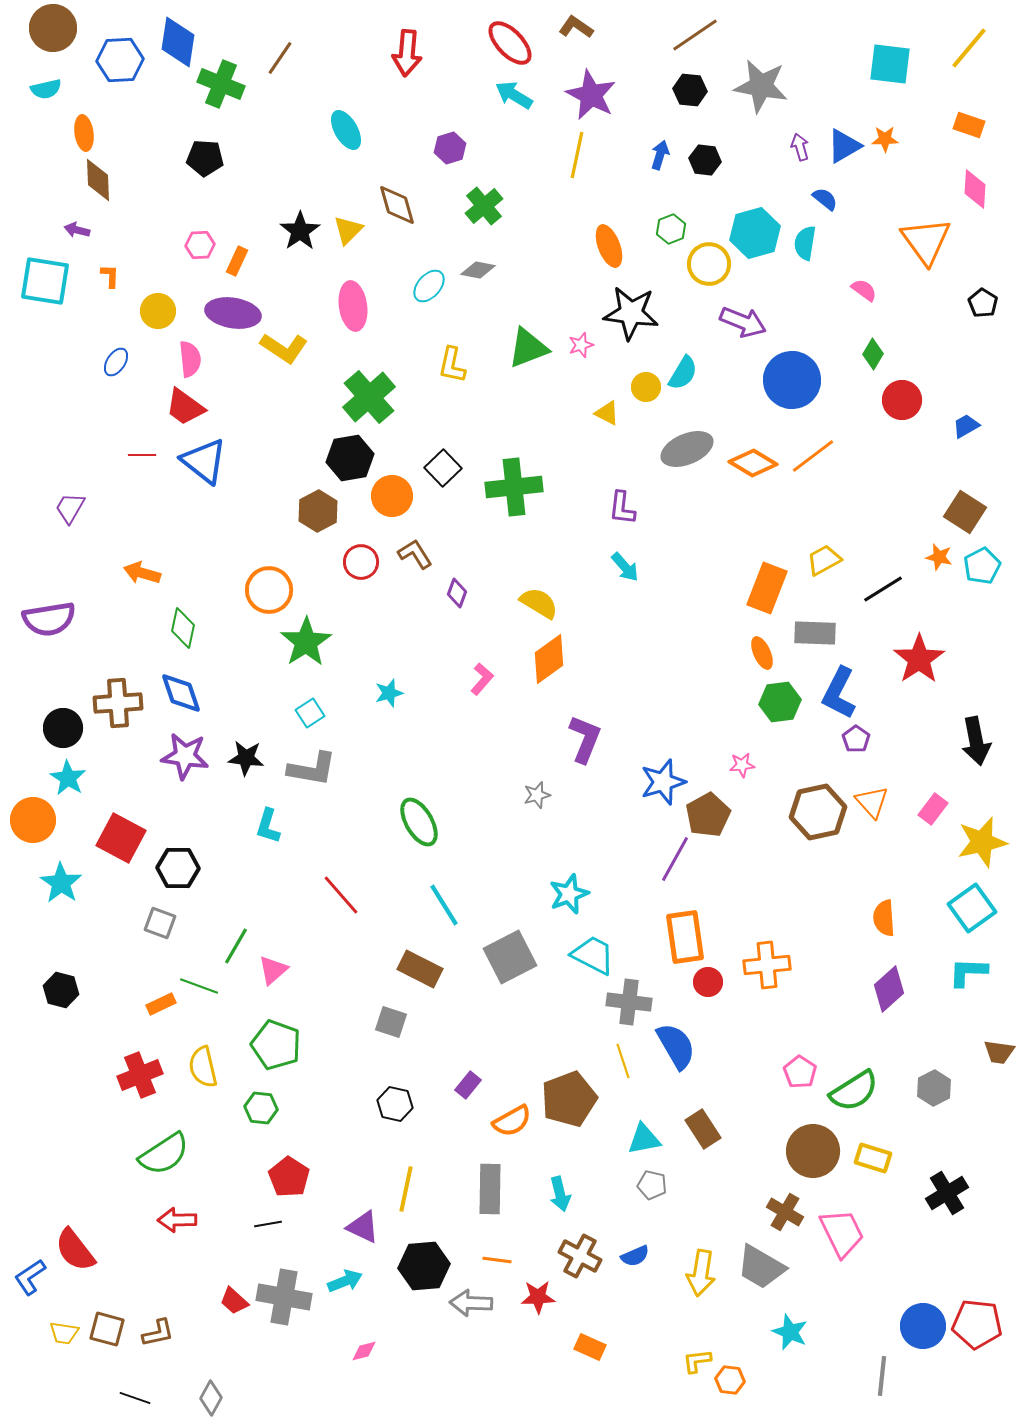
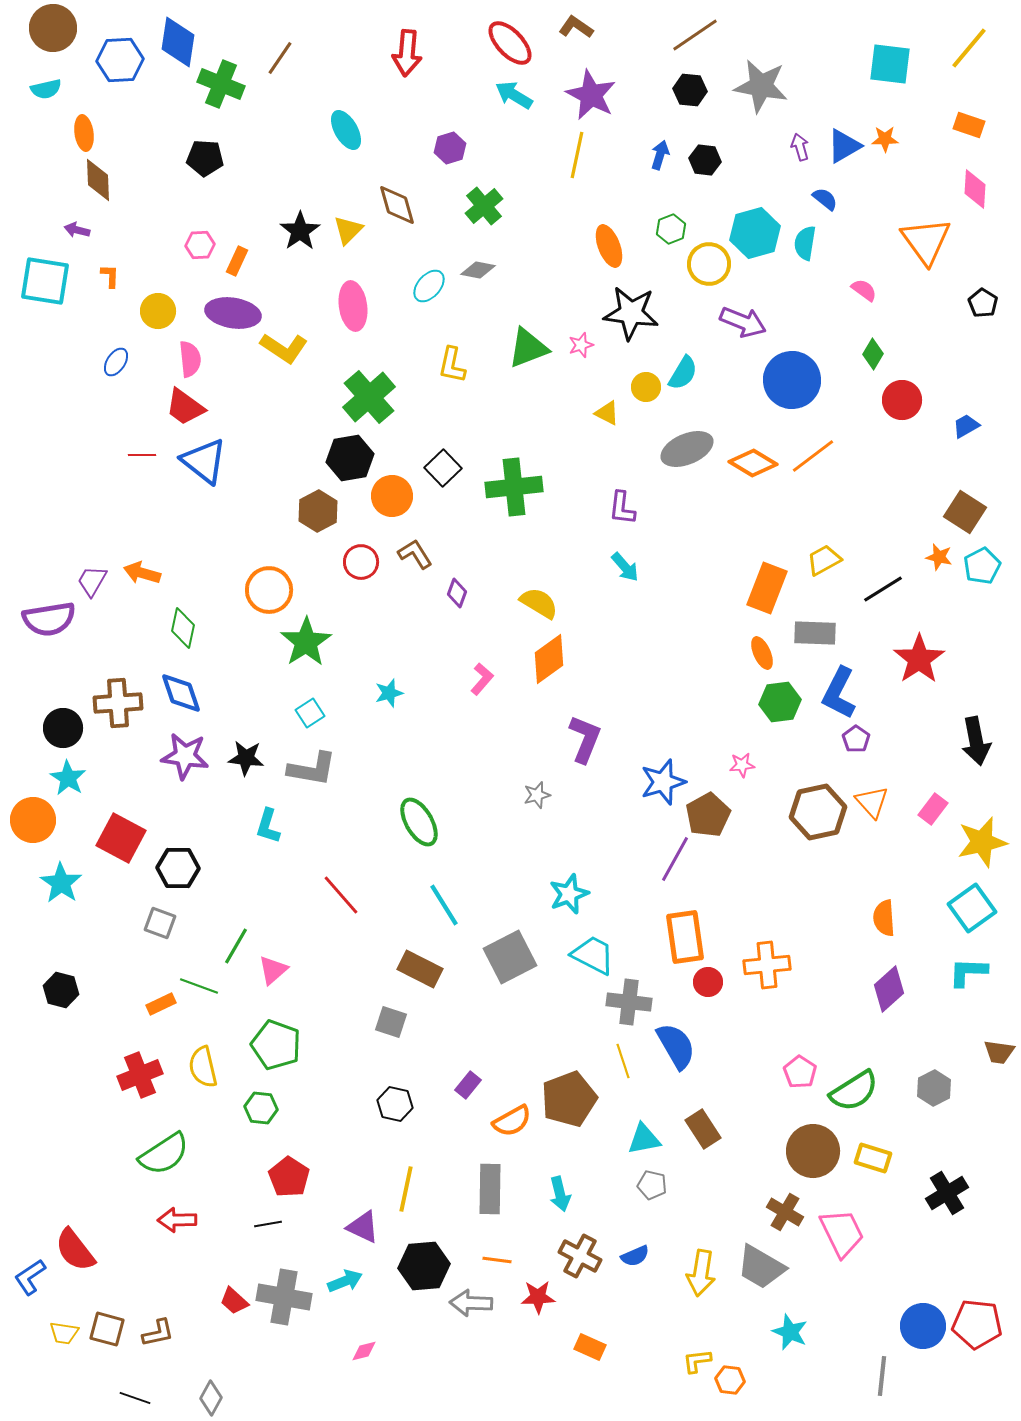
purple trapezoid at (70, 508): moved 22 px right, 73 px down
